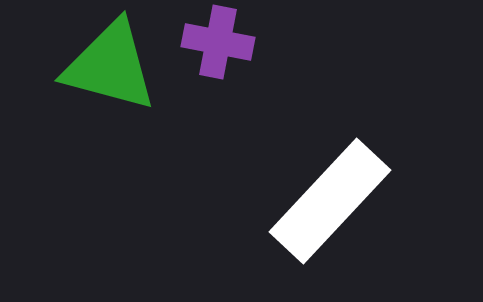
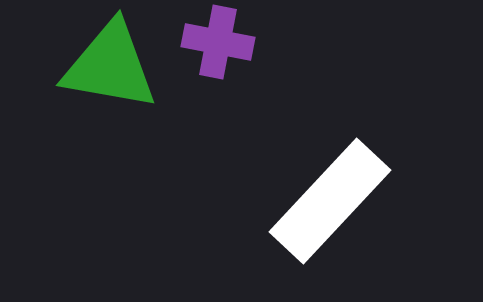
green triangle: rotated 5 degrees counterclockwise
